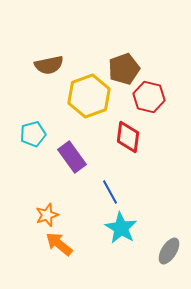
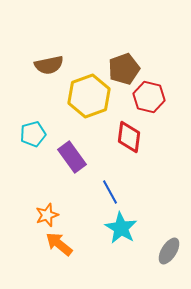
red diamond: moved 1 px right
